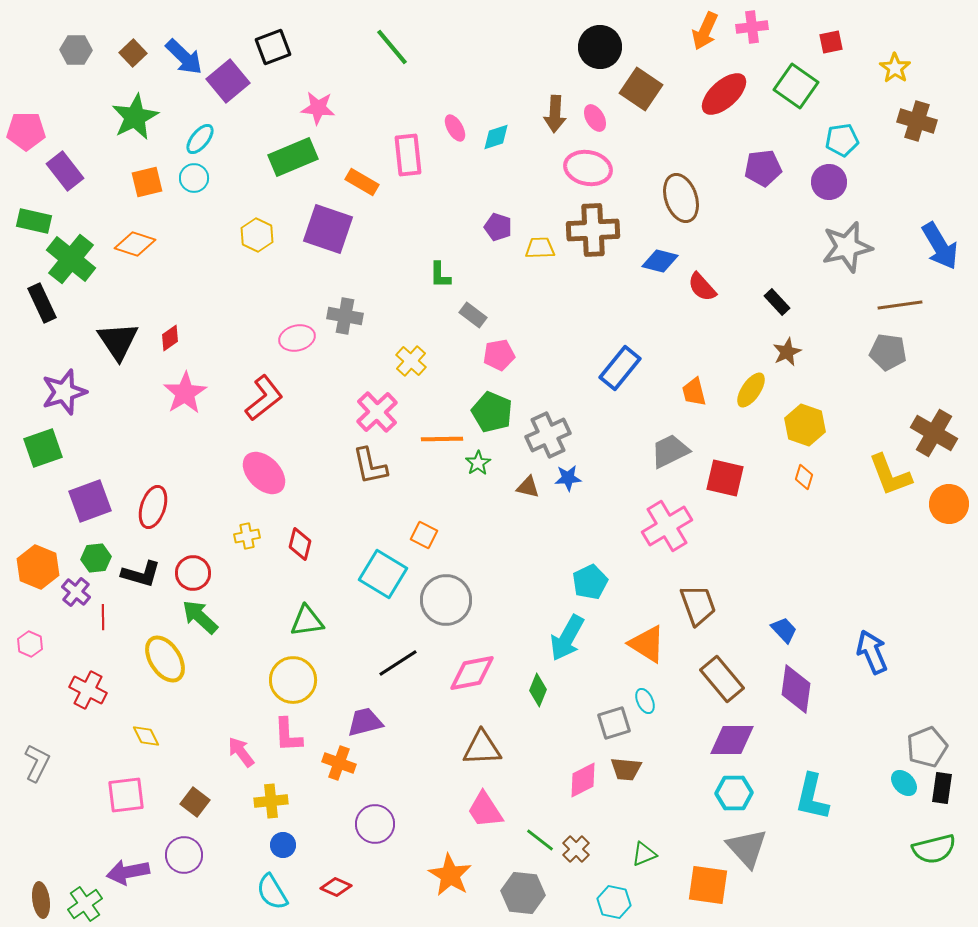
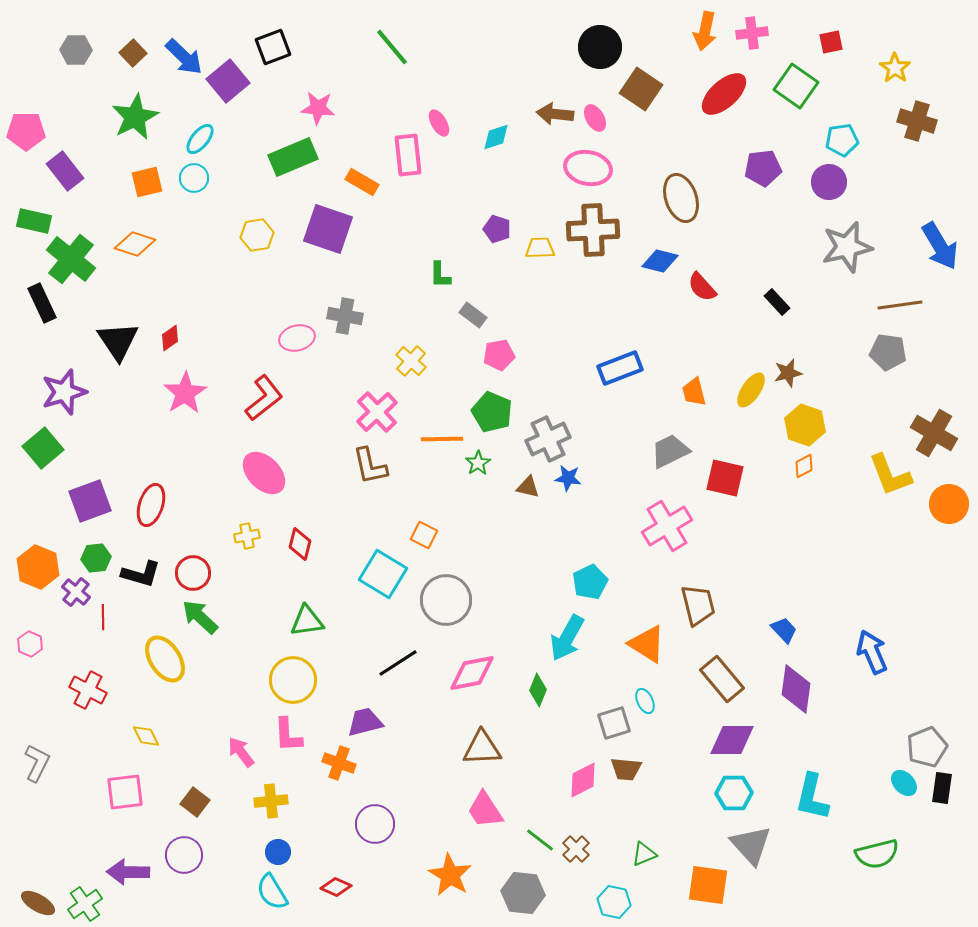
pink cross at (752, 27): moved 6 px down
orange arrow at (705, 31): rotated 12 degrees counterclockwise
brown arrow at (555, 114): rotated 93 degrees clockwise
pink ellipse at (455, 128): moved 16 px left, 5 px up
purple pentagon at (498, 227): moved 1 px left, 2 px down
yellow hexagon at (257, 235): rotated 24 degrees clockwise
brown star at (787, 352): moved 1 px right, 21 px down; rotated 12 degrees clockwise
blue rectangle at (620, 368): rotated 30 degrees clockwise
gray cross at (548, 435): moved 4 px down
green square at (43, 448): rotated 21 degrees counterclockwise
orange diamond at (804, 477): moved 11 px up; rotated 45 degrees clockwise
blue star at (568, 478): rotated 12 degrees clockwise
red ellipse at (153, 507): moved 2 px left, 2 px up
brown trapezoid at (698, 605): rotated 6 degrees clockwise
pink square at (126, 795): moved 1 px left, 3 px up
blue circle at (283, 845): moved 5 px left, 7 px down
gray triangle at (747, 848): moved 4 px right, 3 px up
green semicircle at (934, 849): moved 57 px left, 5 px down
purple arrow at (128, 872): rotated 12 degrees clockwise
brown ellipse at (41, 900): moved 3 px left, 3 px down; rotated 52 degrees counterclockwise
